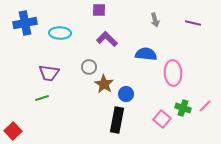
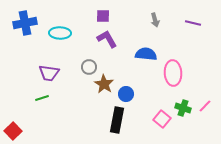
purple square: moved 4 px right, 6 px down
purple L-shape: rotated 15 degrees clockwise
